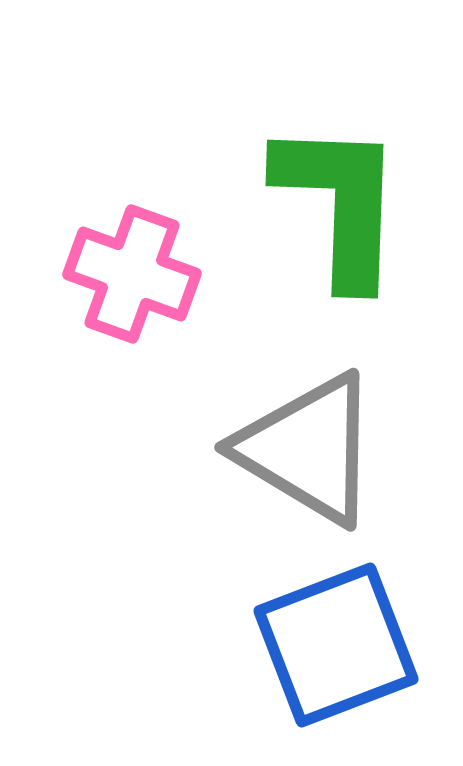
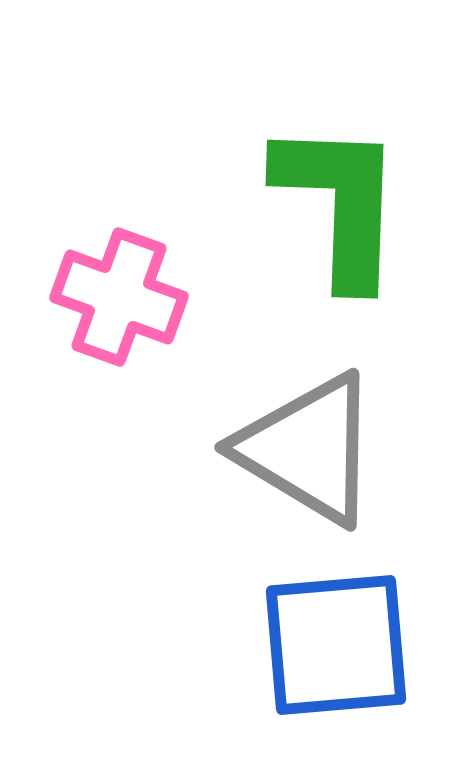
pink cross: moved 13 px left, 23 px down
blue square: rotated 16 degrees clockwise
